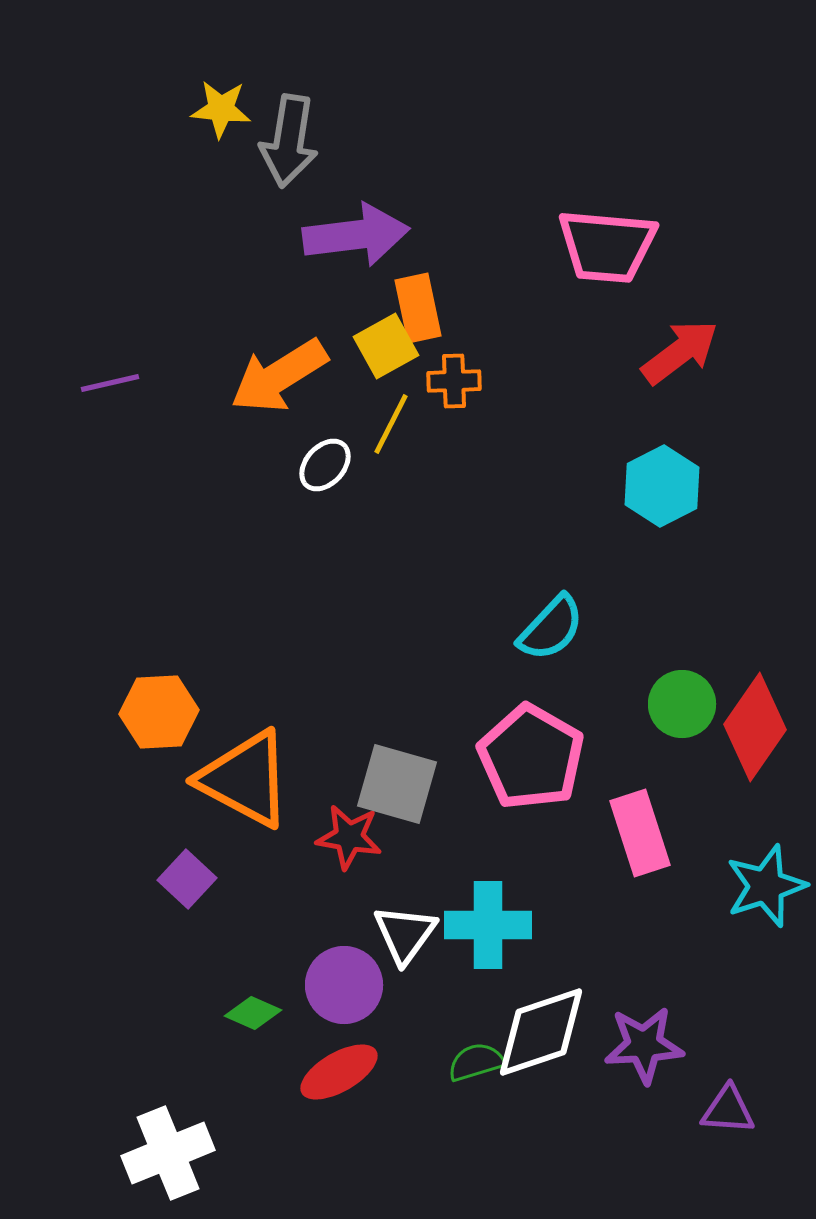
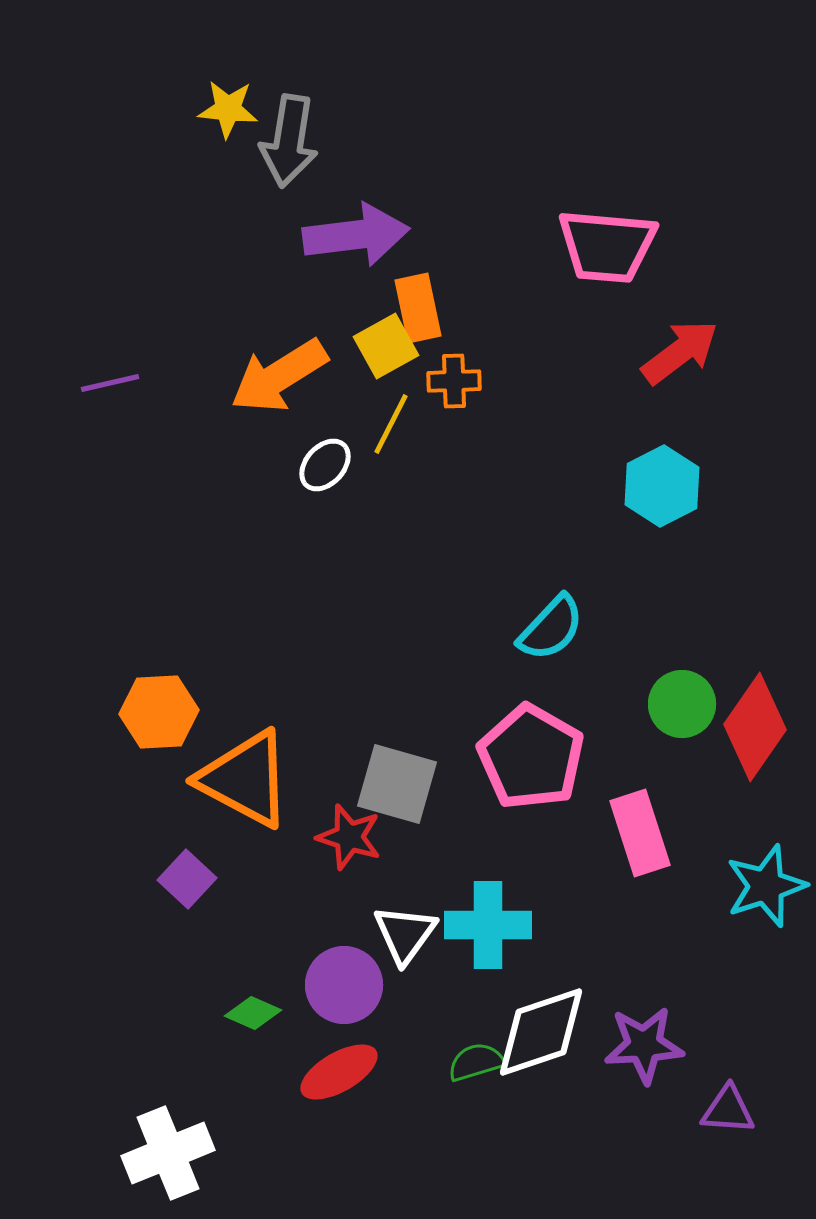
yellow star: moved 7 px right
red star: rotated 8 degrees clockwise
